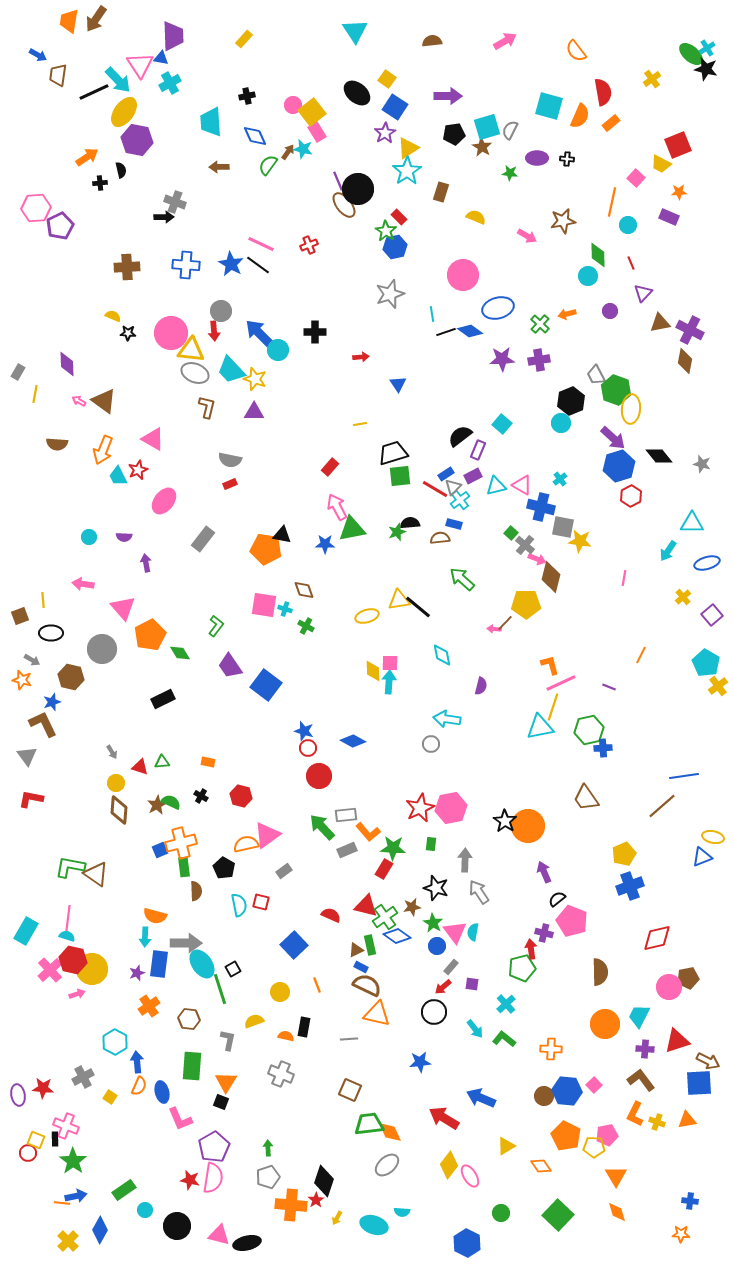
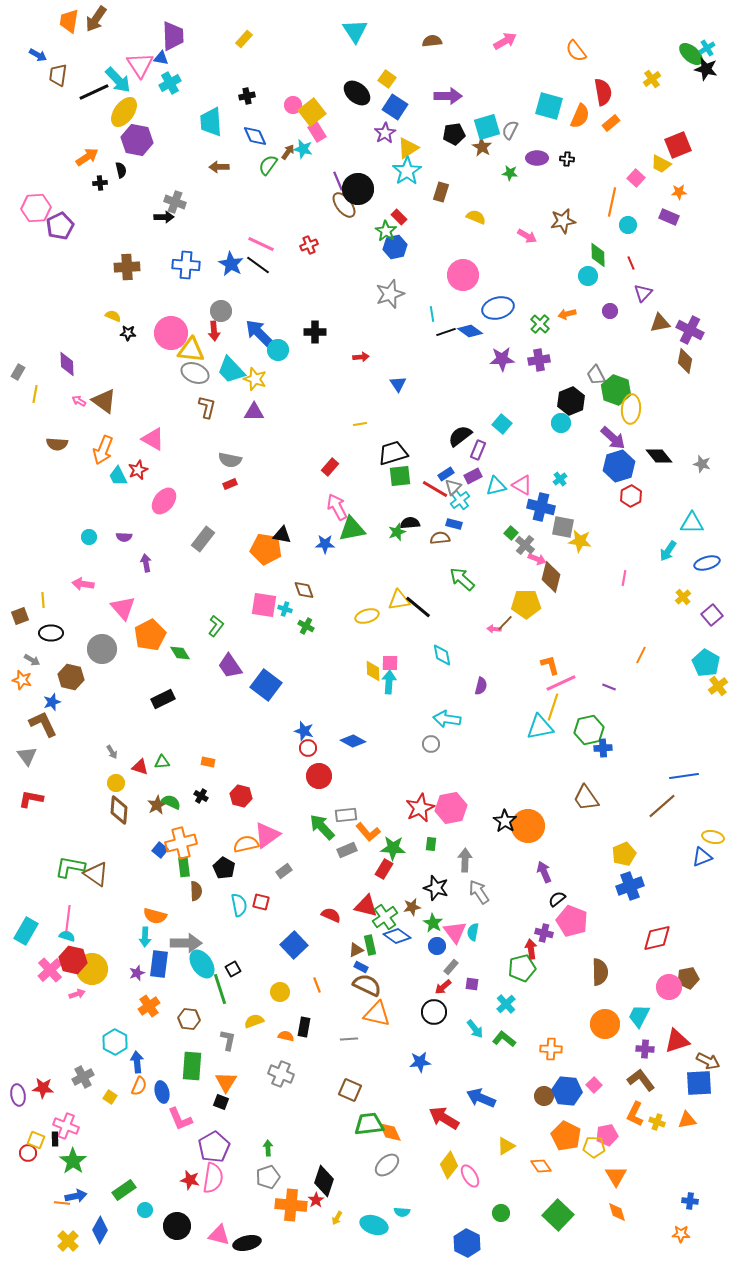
blue square at (160, 850): rotated 28 degrees counterclockwise
